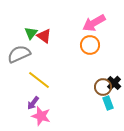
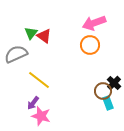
pink arrow: rotated 10 degrees clockwise
gray semicircle: moved 3 px left
brown circle: moved 4 px down
